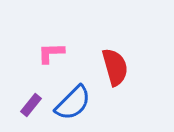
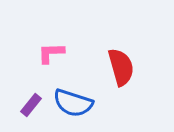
red semicircle: moved 6 px right
blue semicircle: rotated 63 degrees clockwise
